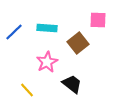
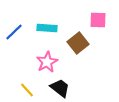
black trapezoid: moved 12 px left, 4 px down
